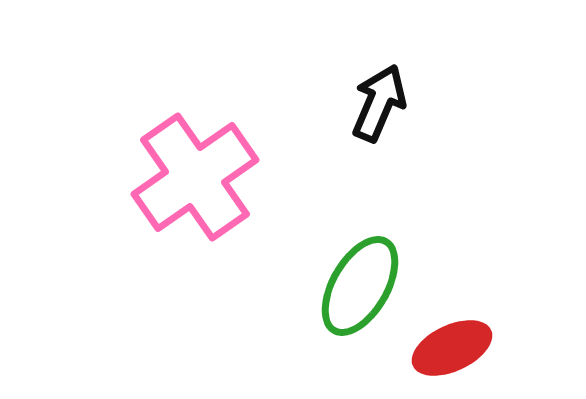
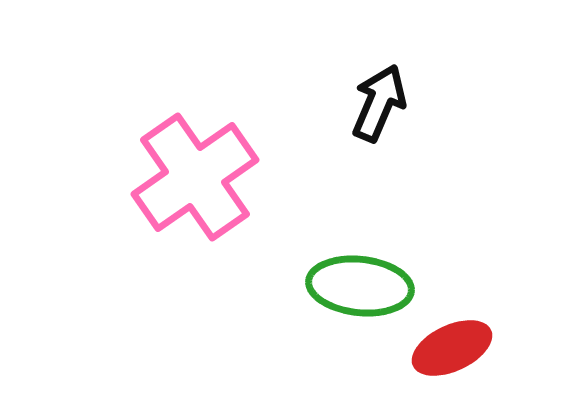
green ellipse: rotated 66 degrees clockwise
